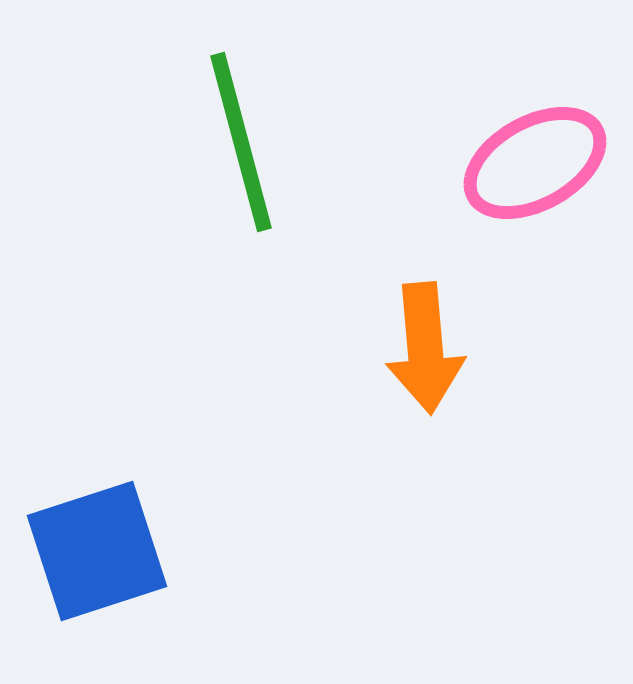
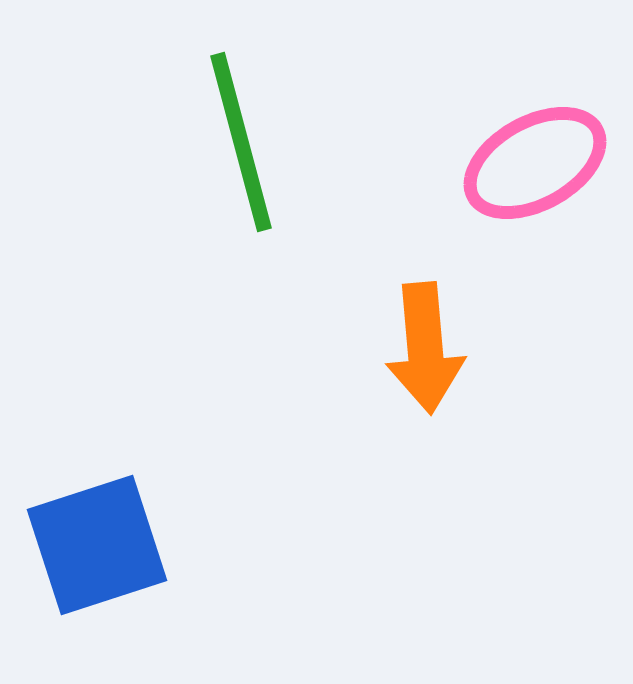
blue square: moved 6 px up
